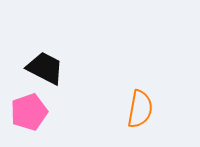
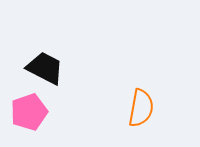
orange semicircle: moved 1 px right, 1 px up
